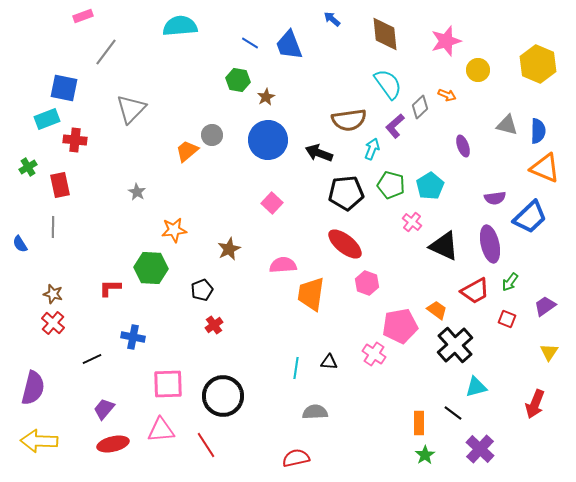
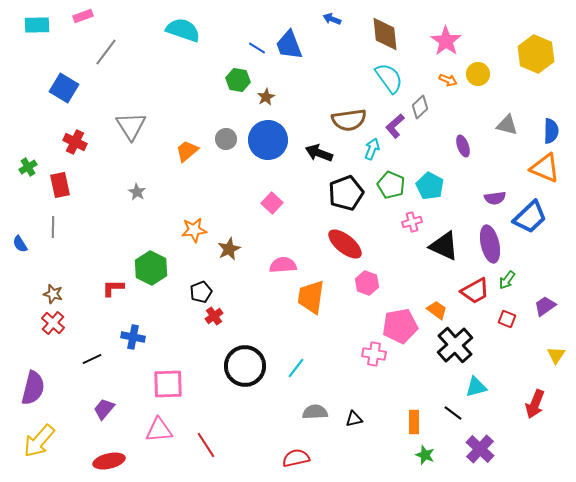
blue arrow at (332, 19): rotated 18 degrees counterclockwise
cyan semicircle at (180, 26): moved 3 px right, 4 px down; rotated 24 degrees clockwise
pink star at (446, 41): rotated 20 degrees counterclockwise
blue line at (250, 43): moved 7 px right, 5 px down
yellow hexagon at (538, 64): moved 2 px left, 10 px up
yellow circle at (478, 70): moved 4 px down
cyan semicircle at (388, 84): moved 1 px right, 6 px up
blue square at (64, 88): rotated 20 degrees clockwise
orange arrow at (447, 95): moved 1 px right, 15 px up
gray triangle at (131, 109): moved 17 px down; rotated 16 degrees counterclockwise
cyan rectangle at (47, 119): moved 10 px left, 94 px up; rotated 20 degrees clockwise
blue semicircle at (538, 131): moved 13 px right
gray circle at (212, 135): moved 14 px right, 4 px down
red cross at (75, 140): moved 2 px down; rotated 20 degrees clockwise
green pentagon at (391, 185): rotated 8 degrees clockwise
cyan pentagon at (430, 186): rotated 12 degrees counterclockwise
black pentagon at (346, 193): rotated 16 degrees counterclockwise
pink cross at (412, 222): rotated 36 degrees clockwise
orange star at (174, 230): moved 20 px right
green hexagon at (151, 268): rotated 24 degrees clockwise
green arrow at (510, 282): moved 3 px left, 2 px up
red L-shape at (110, 288): moved 3 px right
black pentagon at (202, 290): moved 1 px left, 2 px down
orange trapezoid at (311, 294): moved 3 px down
red cross at (214, 325): moved 9 px up
yellow triangle at (549, 352): moved 7 px right, 3 px down
pink cross at (374, 354): rotated 25 degrees counterclockwise
black triangle at (329, 362): moved 25 px right, 57 px down; rotated 18 degrees counterclockwise
cyan line at (296, 368): rotated 30 degrees clockwise
black circle at (223, 396): moved 22 px right, 30 px up
orange rectangle at (419, 423): moved 5 px left, 1 px up
pink triangle at (161, 430): moved 2 px left
yellow arrow at (39, 441): rotated 51 degrees counterclockwise
red ellipse at (113, 444): moved 4 px left, 17 px down
green star at (425, 455): rotated 18 degrees counterclockwise
